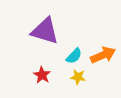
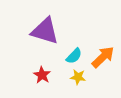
orange arrow: moved 2 px down; rotated 20 degrees counterclockwise
